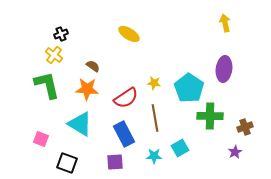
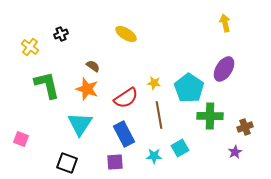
yellow ellipse: moved 3 px left
yellow cross: moved 24 px left, 8 px up
purple ellipse: rotated 25 degrees clockwise
orange star: rotated 15 degrees clockwise
brown line: moved 4 px right, 3 px up
cyan triangle: rotated 32 degrees clockwise
pink square: moved 20 px left
